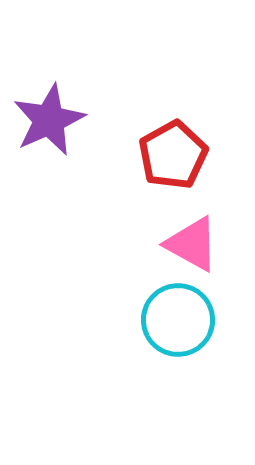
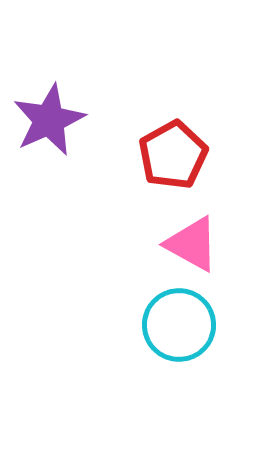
cyan circle: moved 1 px right, 5 px down
